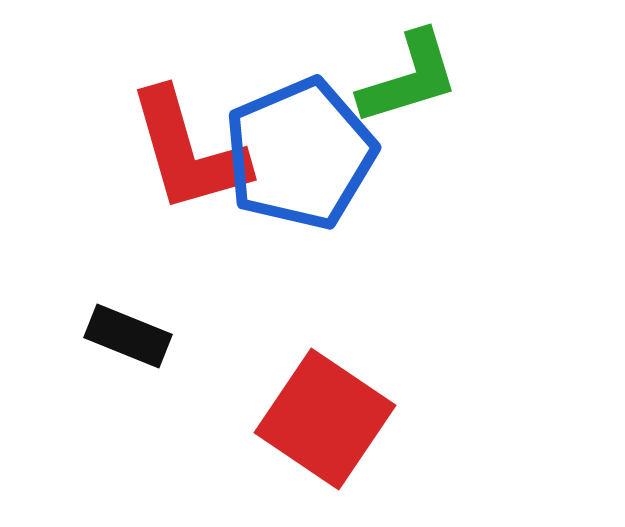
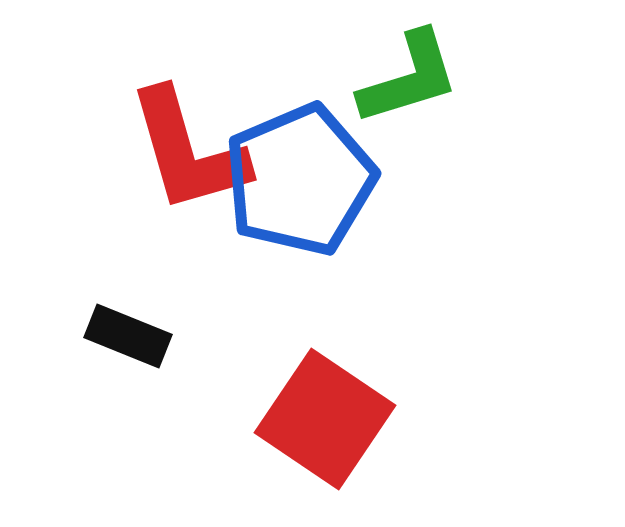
blue pentagon: moved 26 px down
